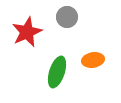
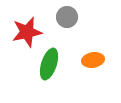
red star: rotated 12 degrees clockwise
green ellipse: moved 8 px left, 8 px up
